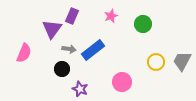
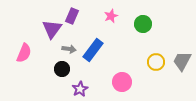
blue rectangle: rotated 15 degrees counterclockwise
purple star: rotated 21 degrees clockwise
